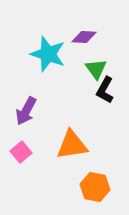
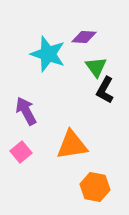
green triangle: moved 2 px up
purple arrow: rotated 124 degrees clockwise
